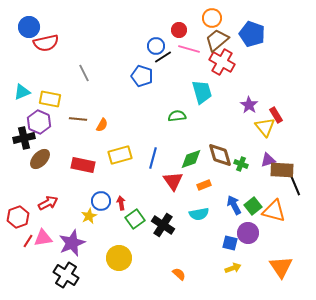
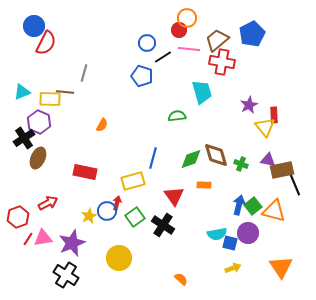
orange circle at (212, 18): moved 25 px left
blue circle at (29, 27): moved 5 px right, 1 px up
blue pentagon at (252, 34): rotated 25 degrees clockwise
red semicircle at (46, 43): rotated 50 degrees counterclockwise
blue circle at (156, 46): moved 9 px left, 3 px up
pink line at (189, 49): rotated 10 degrees counterclockwise
red cross at (222, 62): rotated 20 degrees counterclockwise
gray line at (84, 73): rotated 42 degrees clockwise
yellow rectangle at (50, 99): rotated 10 degrees counterclockwise
purple star at (249, 105): rotated 12 degrees clockwise
red rectangle at (276, 115): moved 2 px left; rotated 28 degrees clockwise
brown line at (78, 119): moved 13 px left, 27 px up
black cross at (24, 138): rotated 20 degrees counterclockwise
yellow rectangle at (120, 155): moved 13 px right, 26 px down
brown diamond at (220, 155): moved 4 px left
brown ellipse at (40, 159): moved 2 px left, 1 px up; rotated 20 degrees counterclockwise
purple triangle at (268, 160): rotated 28 degrees clockwise
red rectangle at (83, 165): moved 2 px right, 7 px down
brown rectangle at (282, 170): rotated 15 degrees counterclockwise
red triangle at (173, 181): moved 1 px right, 15 px down
orange rectangle at (204, 185): rotated 24 degrees clockwise
blue circle at (101, 201): moved 6 px right, 10 px down
red arrow at (121, 203): moved 4 px left; rotated 24 degrees clockwise
blue arrow at (234, 205): moved 5 px right; rotated 42 degrees clockwise
cyan semicircle at (199, 214): moved 18 px right, 20 px down
green square at (135, 219): moved 2 px up
red line at (28, 241): moved 2 px up
orange semicircle at (179, 274): moved 2 px right, 5 px down
